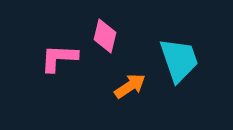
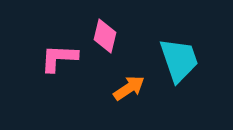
orange arrow: moved 1 px left, 2 px down
